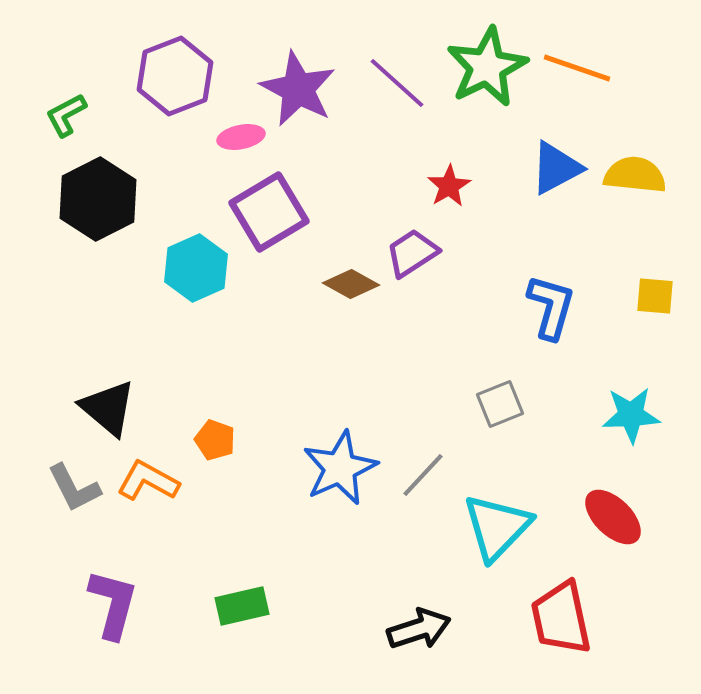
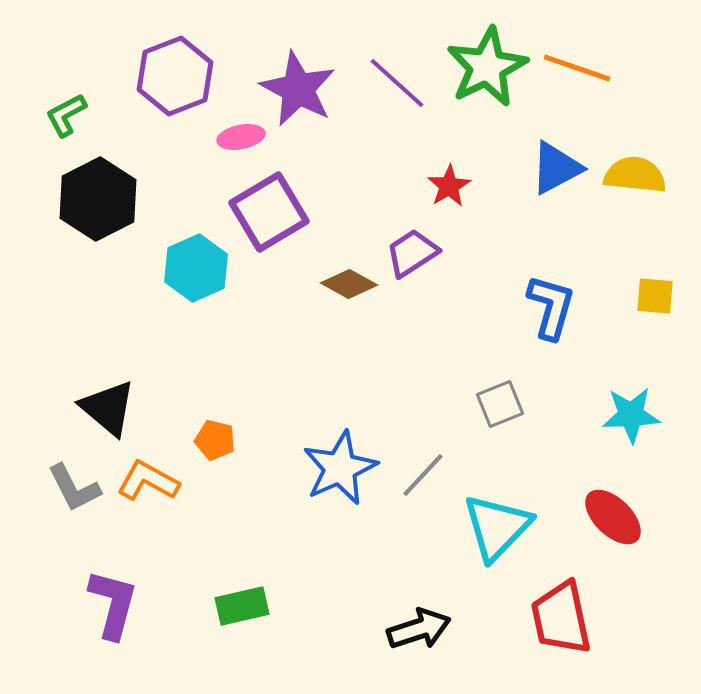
brown diamond: moved 2 px left
orange pentagon: rotated 6 degrees counterclockwise
